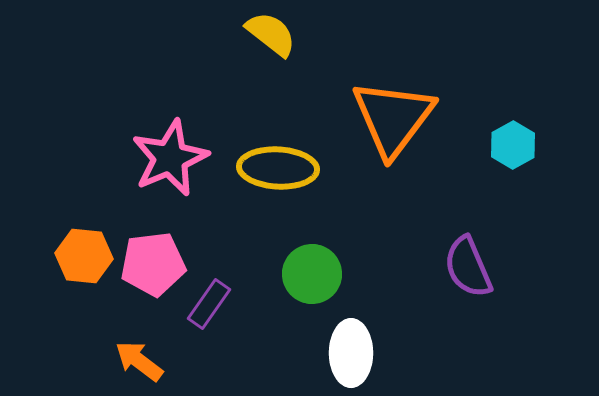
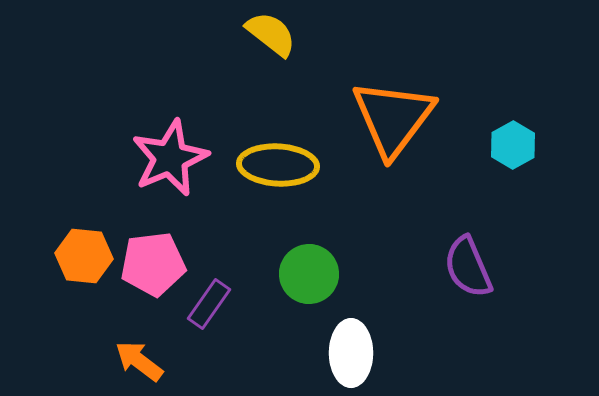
yellow ellipse: moved 3 px up
green circle: moved 3 px left
